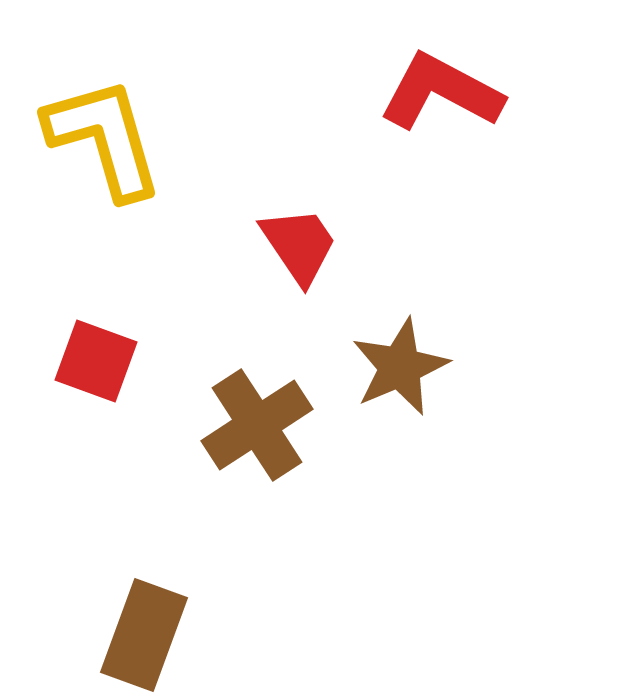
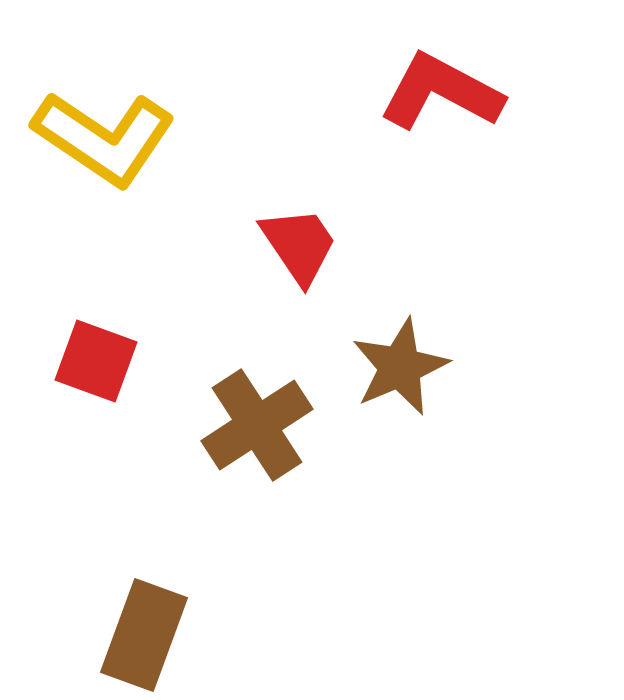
yellow L-shape: rotated 140 degrees clockwise
